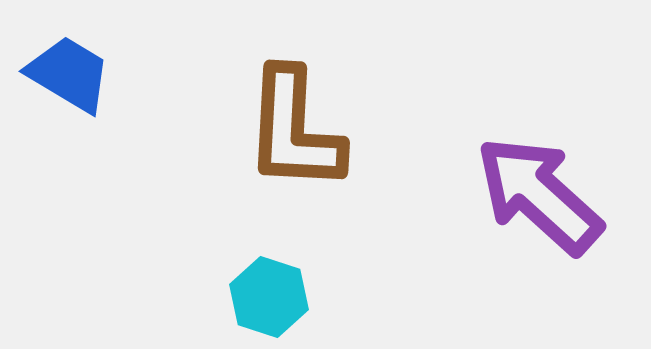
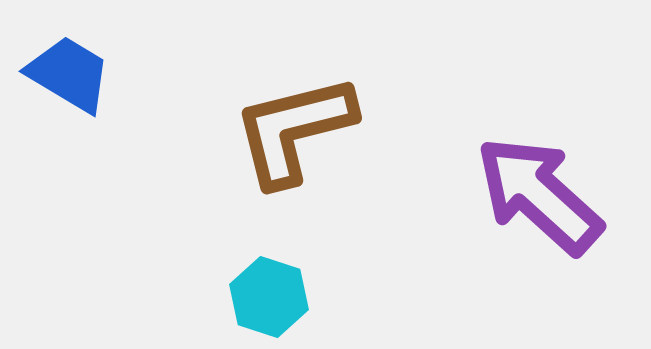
brown L-shape: rotated 73 degrees clockwise
